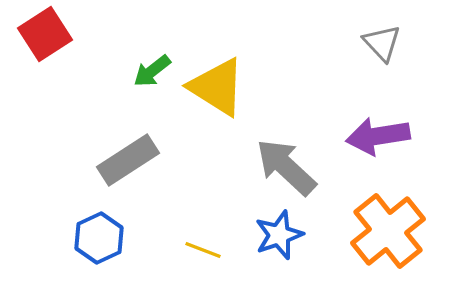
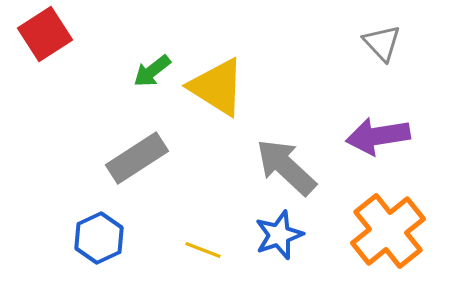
gray rectangle: moved 9 px right, 2 px up
